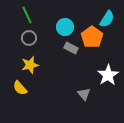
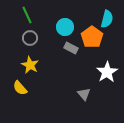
cyan semicircle: rotated 18 degrees counterclockwise
gray circle: moved 1 px right
yellow star: rotated 30 degrees counterclockwise
white star: moved 1 px left, 3 px up
